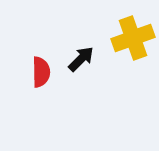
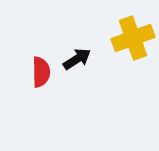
black arrow: moved 4 px left; rotated 12 degrees clockwise
